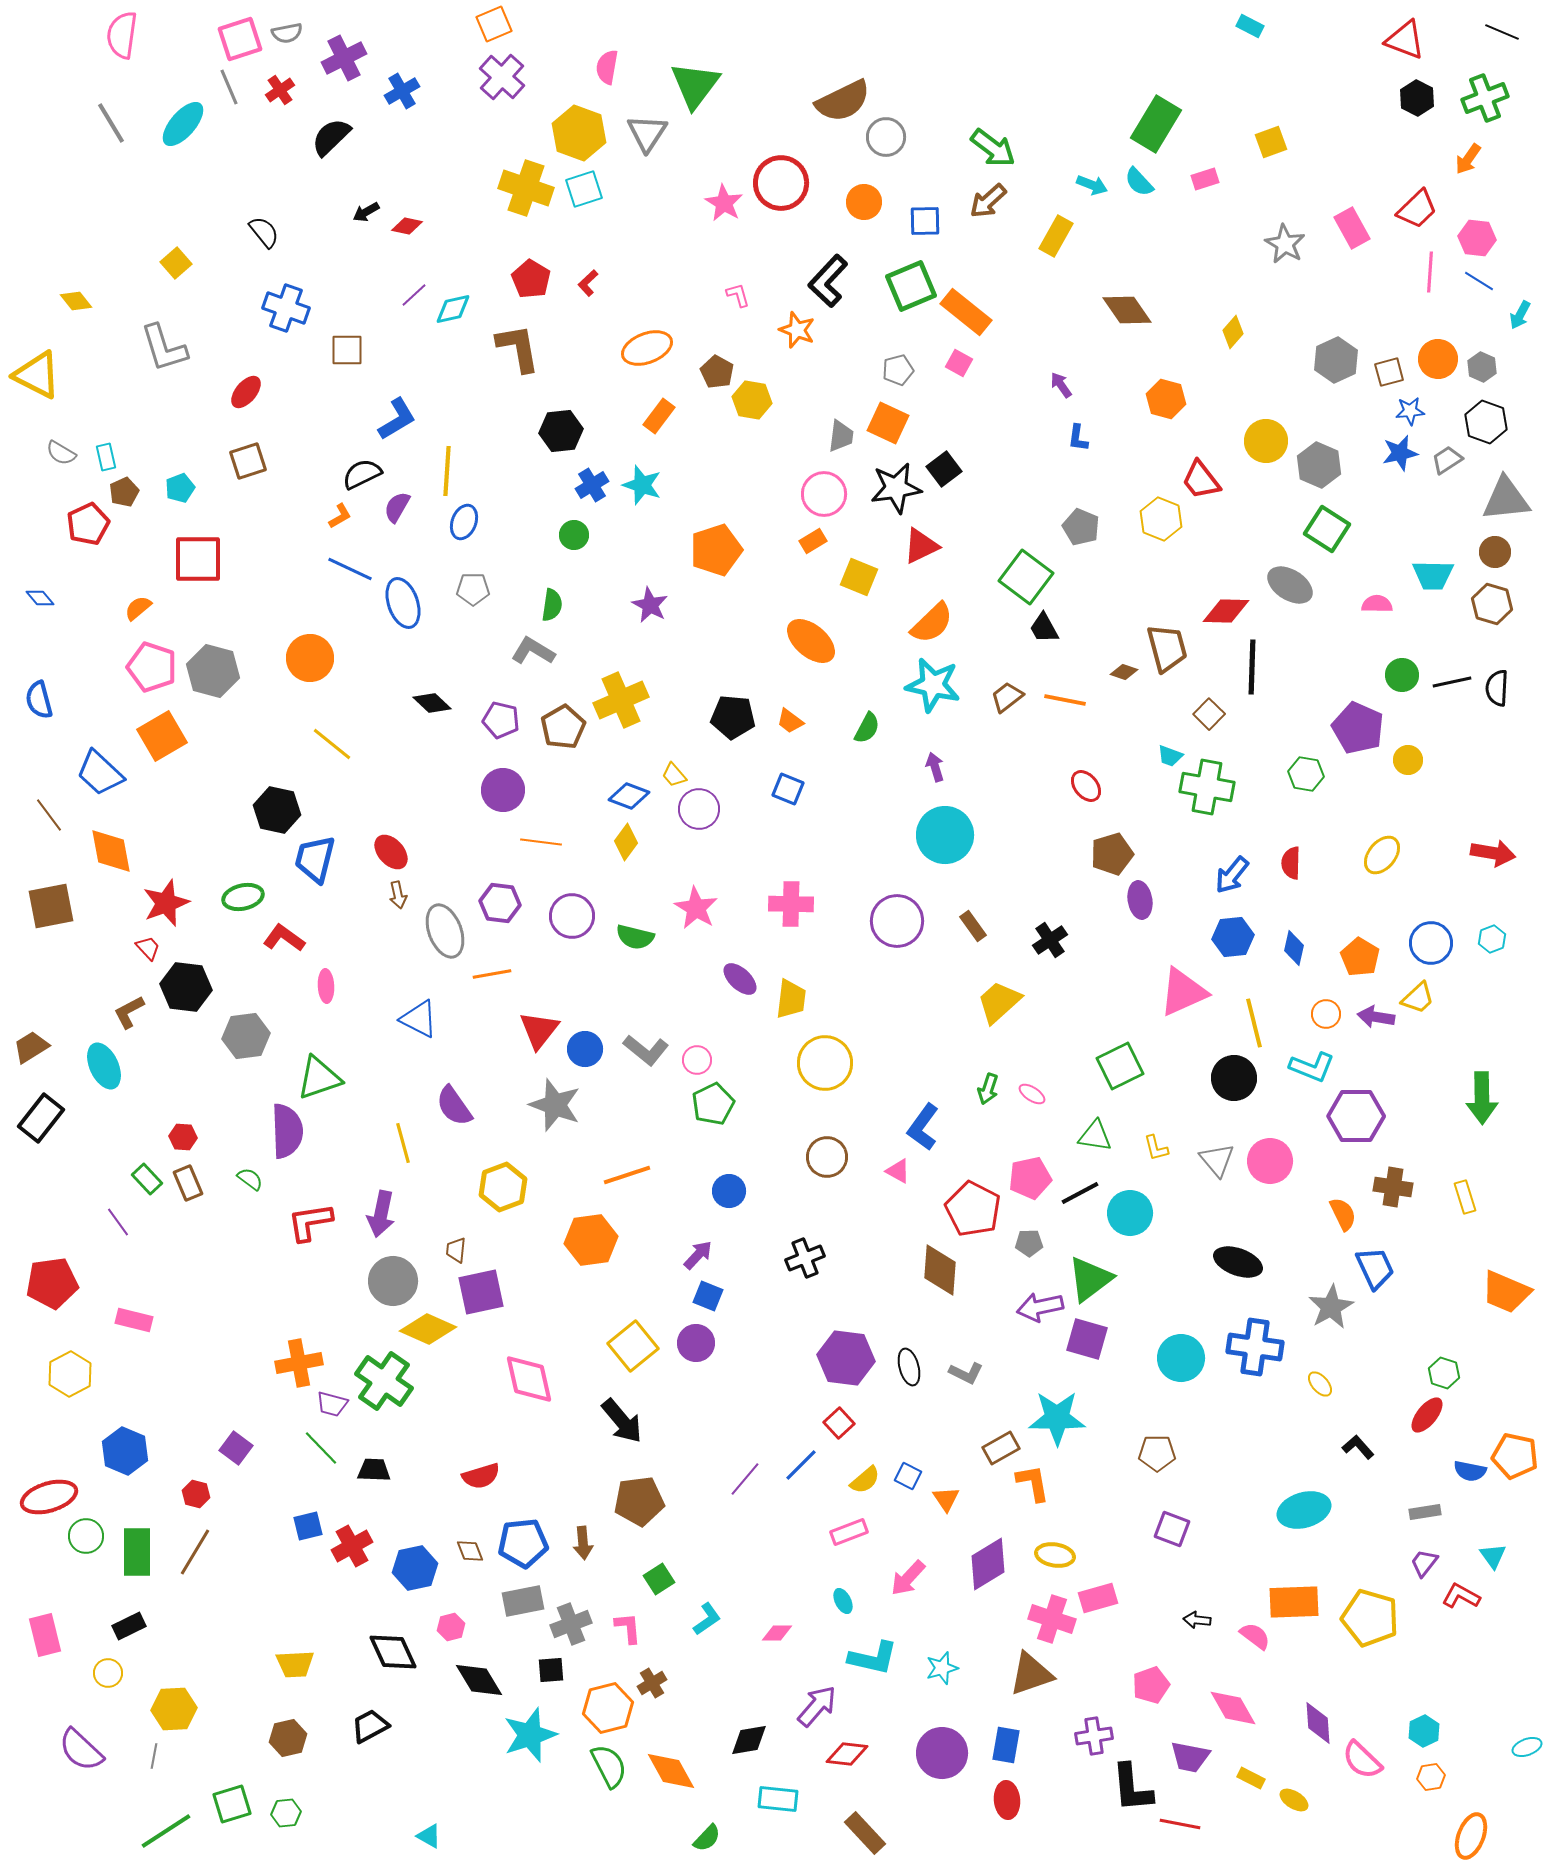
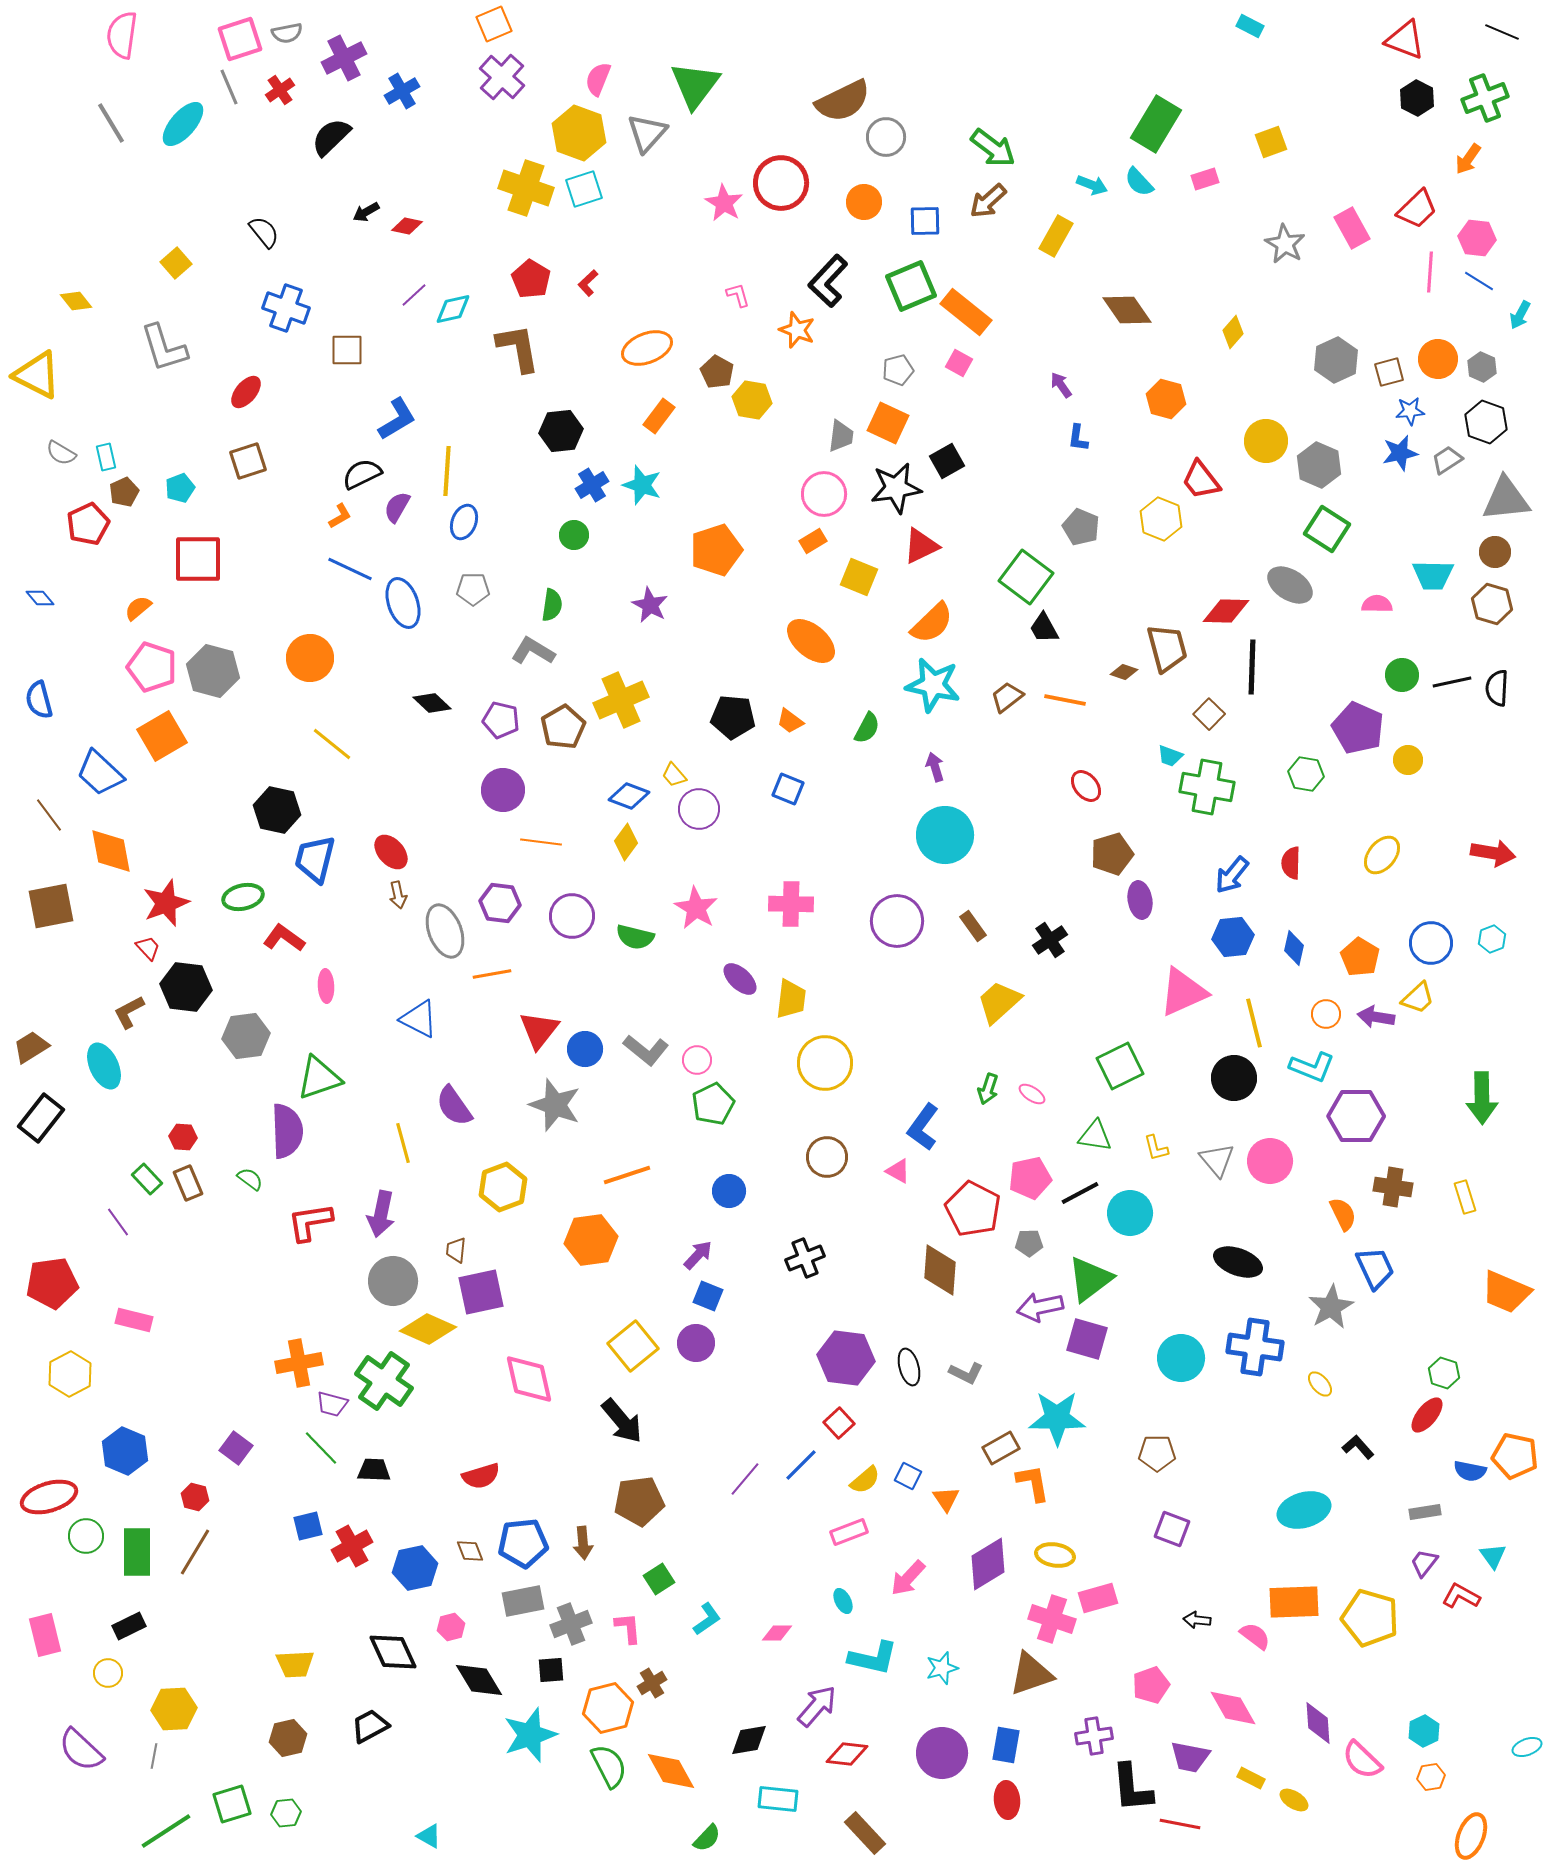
pink semicircle at (607, 67): moved 9 px left, 12 px down; rotated 12 degrees clockwise
gray triangle at (647, 133): rotated 9 degrees clockwise
black square at (944, 469): moved 3 px right, 8 px up; rotated 8 degrees clockwise
red hexagon at (196, 1494): moved 1 px left, 3 px down
